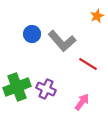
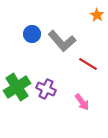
orange star: moved 1 px up; rotated 16 degrees counterclockwise
green cross: rotated 12 degrees counterclockwise
pink arrow: rotated 108 degrees clockwise
